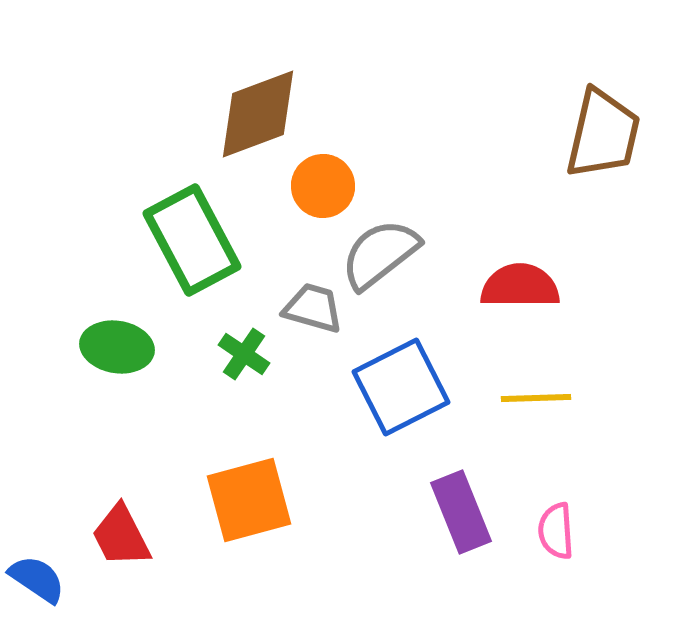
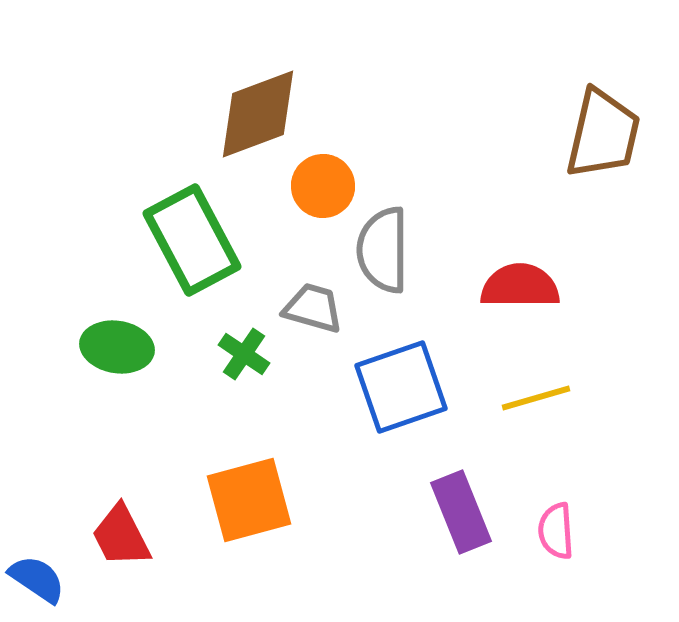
gray semicircle: moved 3 px right, 4 px up; rotated 52 degrees counterclockwise
blue square: rotated 8 degrees clockwise
yellow line: rotated 14 degrees counterclockwise
